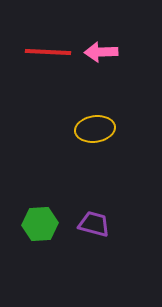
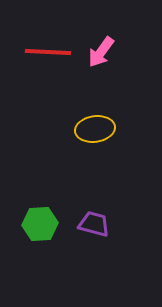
pink arrow: rotated 52 degrees counterclockwise
